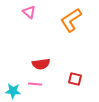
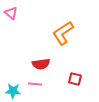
pink triangle: moved 18 px left, 1 px down
orange L-shape: moved 8 px left, 13 px down
